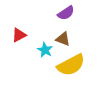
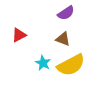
cyan star: moved 2 px left, 13 px down
